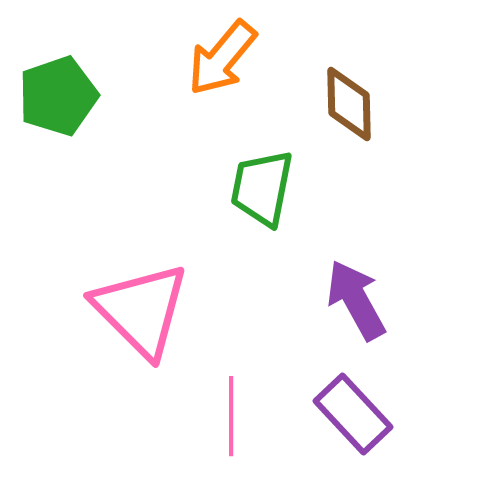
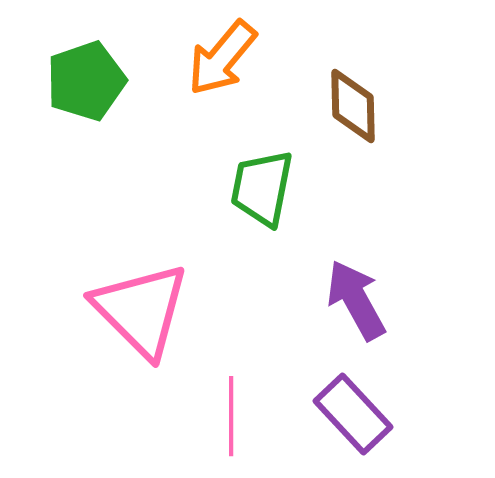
green pentagon: moved 28 px right, 15 px up
brown diamond: moved 4 px right, 2 px down
